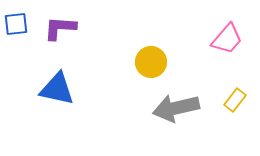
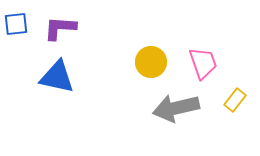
pink trapezoid: moved 24 px left, 24 px down; rotated 60 degrees counterclockwise
blue triangle: moved 12 px up
